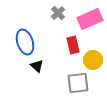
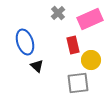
yellow circle: moved 2 px left
